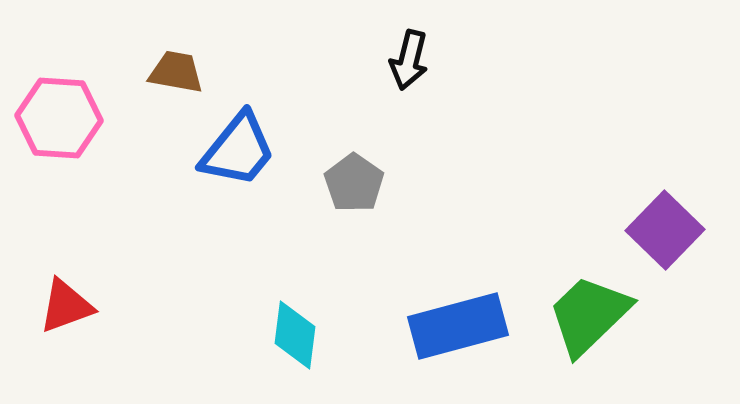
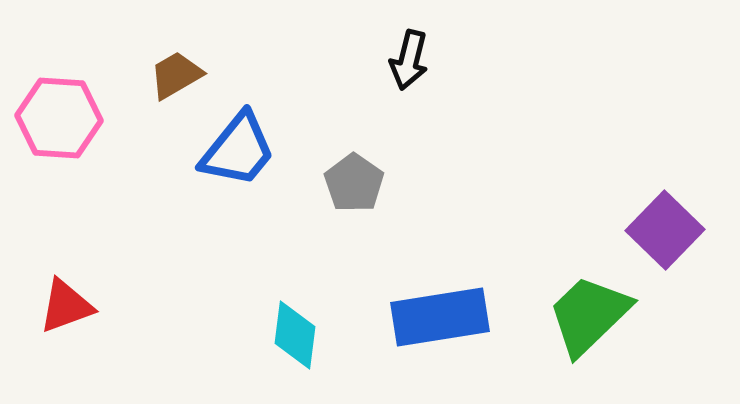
brown trapezoid: moved 3 px down; rotated 40 degrees counterclockwise
blue rectangle: moved 18 px left, 9 px up; rotated 6 degrees clockwise
